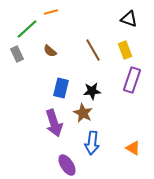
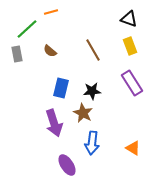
yellow rectangle: moved 5 px right, 4 px up
gray rectangle: rotated 14 degrees clockwise
purple rectangle: moved 3 px down; rotated 50 degrees counterclockwise
